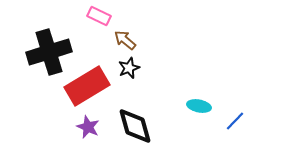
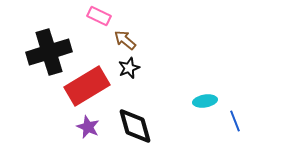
cyan ellipse: moved 6 px right, 5 px up; rotated 20 degrees counterclockwise
blue line: rotated 65 degrees counterclockwise
